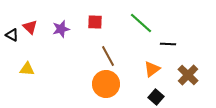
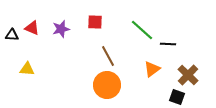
green line: moved 1 px right, 7 px down
red triangle: moved 2 px right, 1 px down; rotated 21 degrees counterclockwise
black triangle: rotated 24 degrees counterclockwise
orange circle: moved 1 px right, 1 px down
black square: moved 21 px right; rotated 21 degrees counterclockwise
